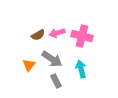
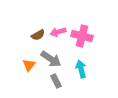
pink arrow: moved 1 px right, 1 px up
gray arrow: moved 1 px left
